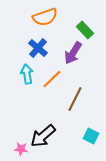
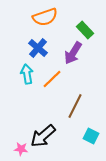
brown line: moved 7 px down
